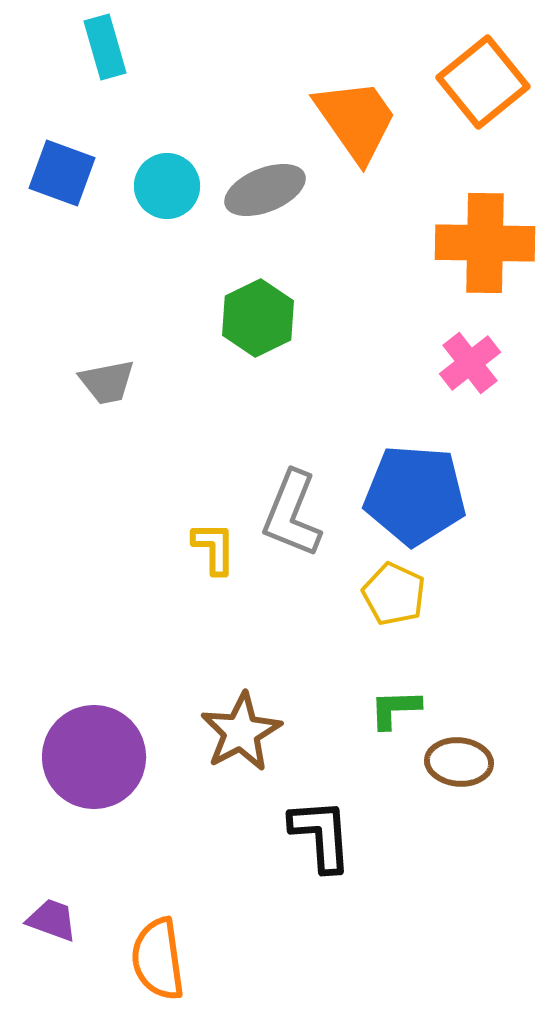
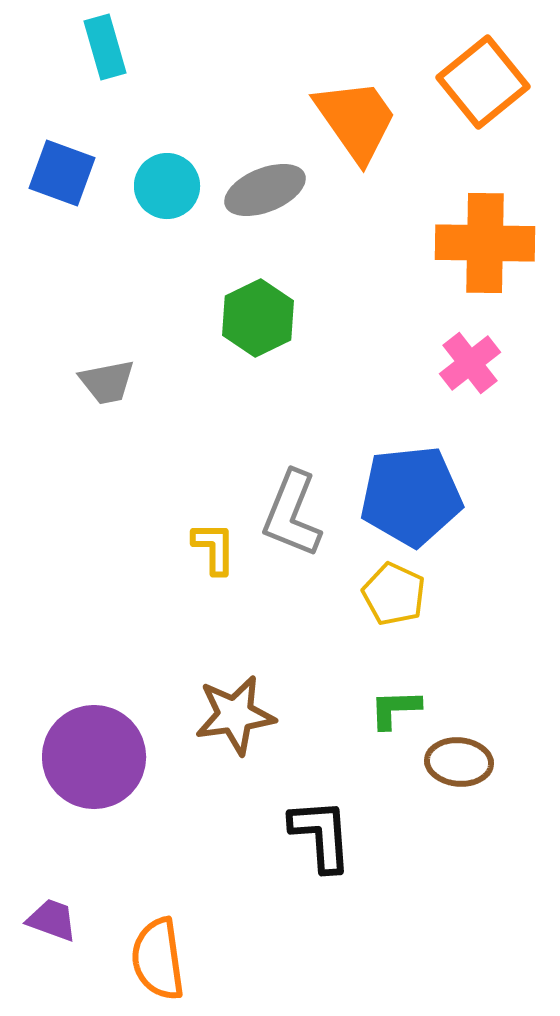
blue pentagon: moved 4 px left, 1 px down; rotated 10 degrees counterclockwise
brown star: moved 6 px left, 17 px up; rotated 20 degrees clockwise
